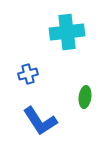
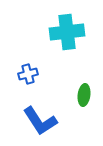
green ellipse: moved 1 px left, 2 px up
